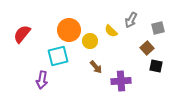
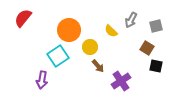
gray square: moved 2 px left, 2 px up
red semicircle: moved 1 px right, 16 px up
yellow circle: moved 6 px down
brown square: rotated 16 degrees counterclockwise
cyan square: rotated 20 degrees counterclockwise
brown arrow: moved 2 px right, 1 px up
purple cross: rotated 30 degrees counterclockwise
